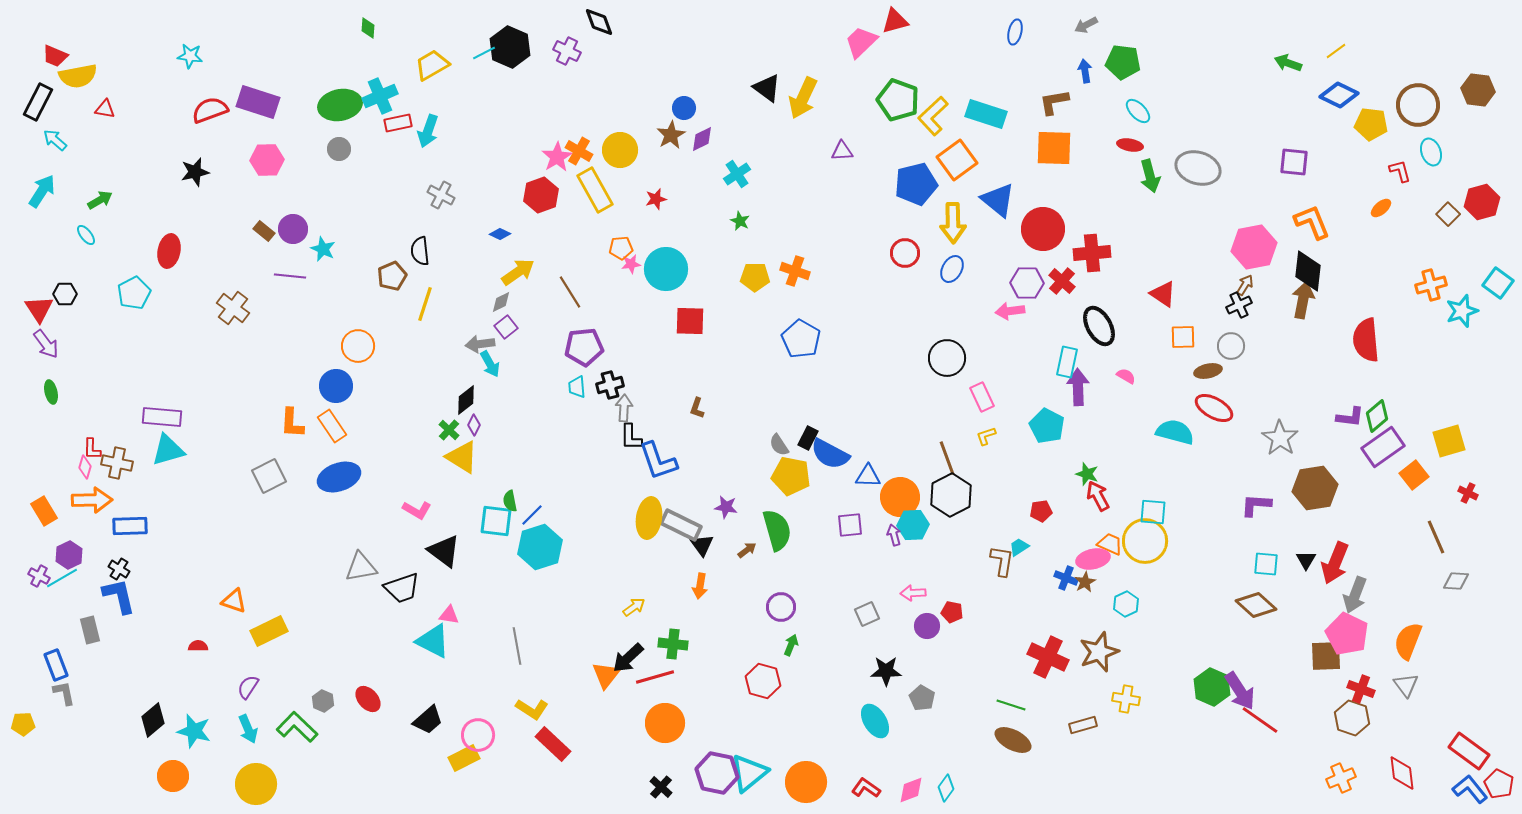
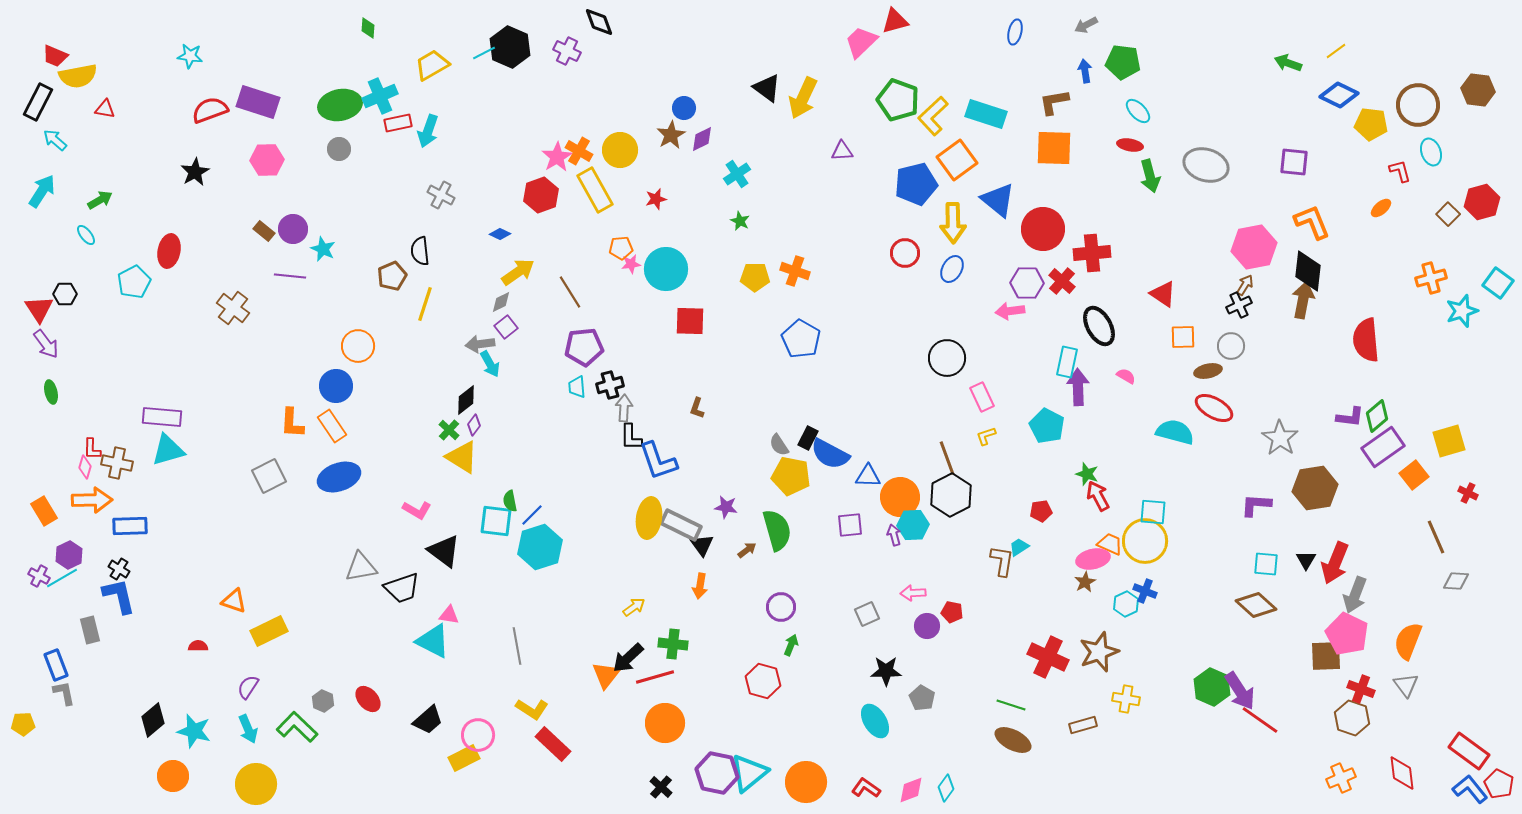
gray ellipse at (1198, 168): moved 8 px right, 3 px up
black star at (195, 172): rotated 16 degrees counterclockwise
orange cross at (1431, 285): moved 7 px up
cyan pentagon at (134, 293): moved 11 px up
purple diamond at (474, 425): rotated 10 degrees clockwise
blue cross at (1066, 578): moved 79 px right, 13 px down
